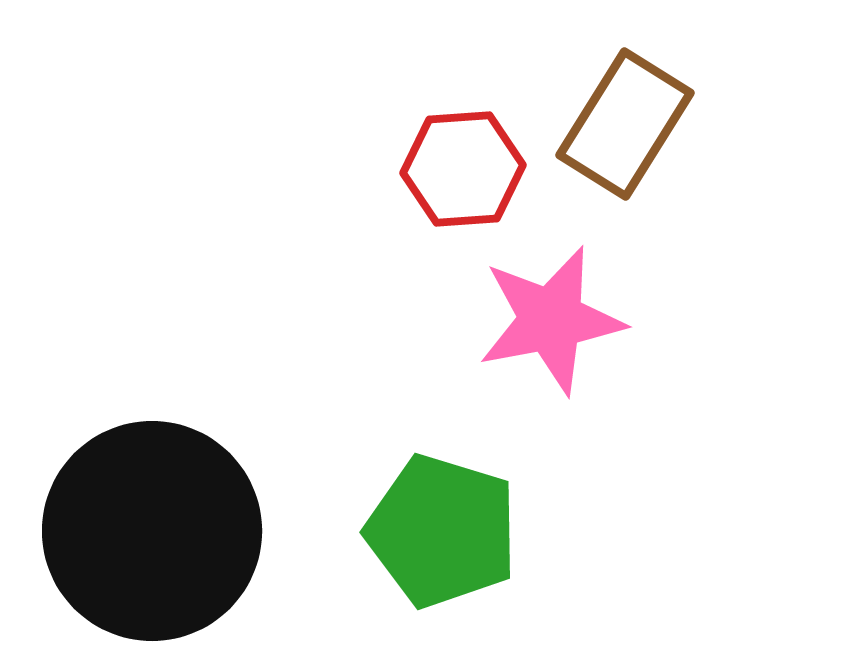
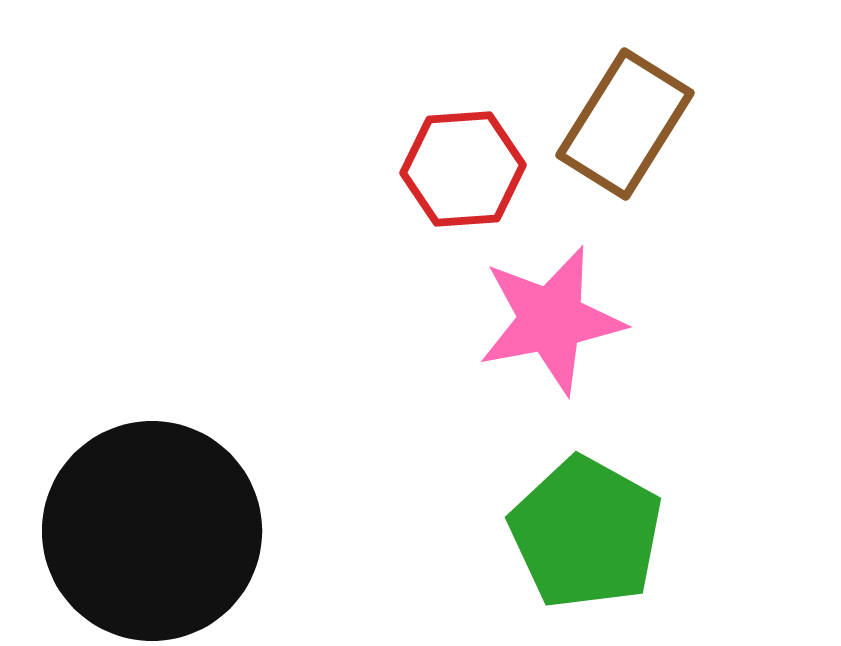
green pentagon: moved 144 px right, 2 px down; rotated 12 degrees clockwise
